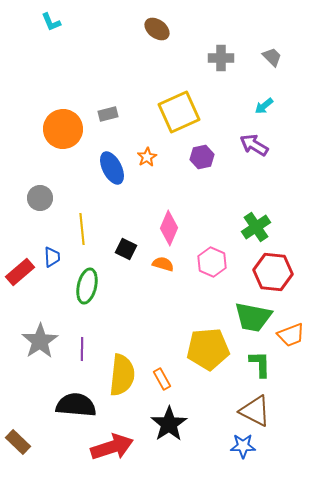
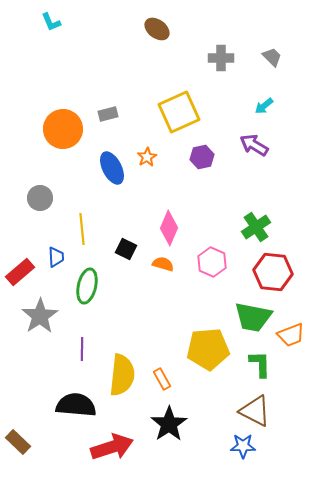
blue trapezoid: moved 4 px right
gray star: moved 25 px up
